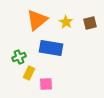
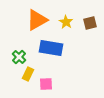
orange triangle: rotated 10 degrees clockwise
green cross: rotated 24 degrees counterclockwise
yellow rectangle: moved 1 px left, 1 px down
